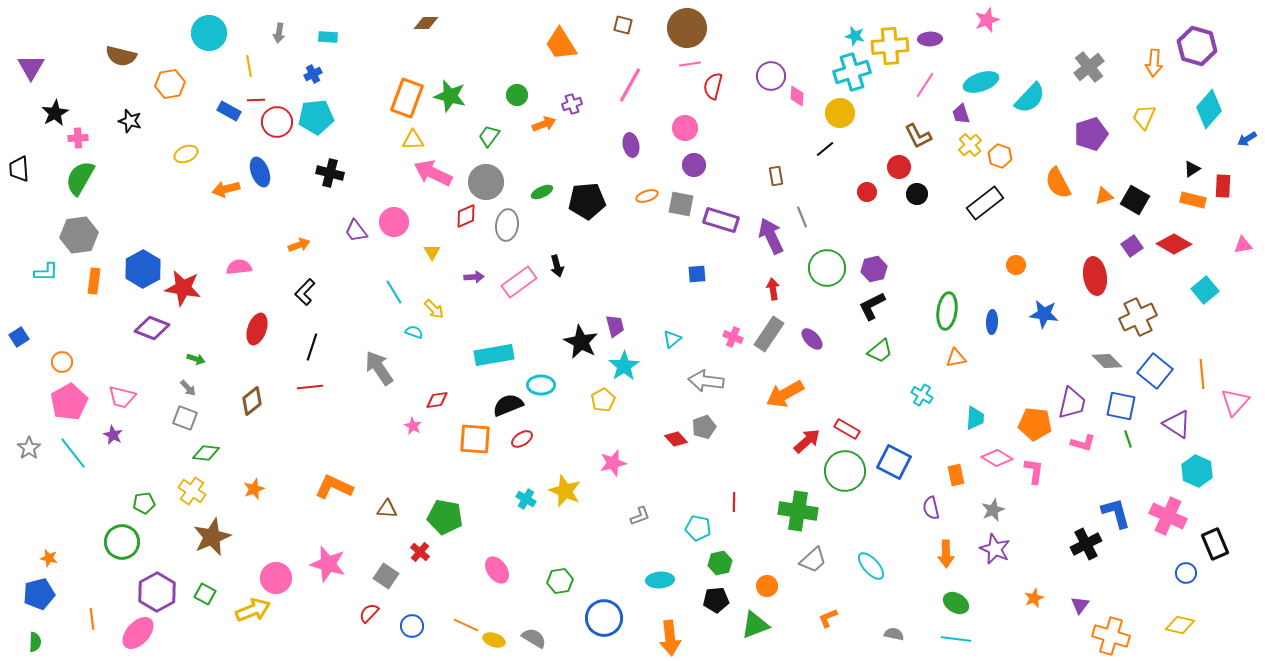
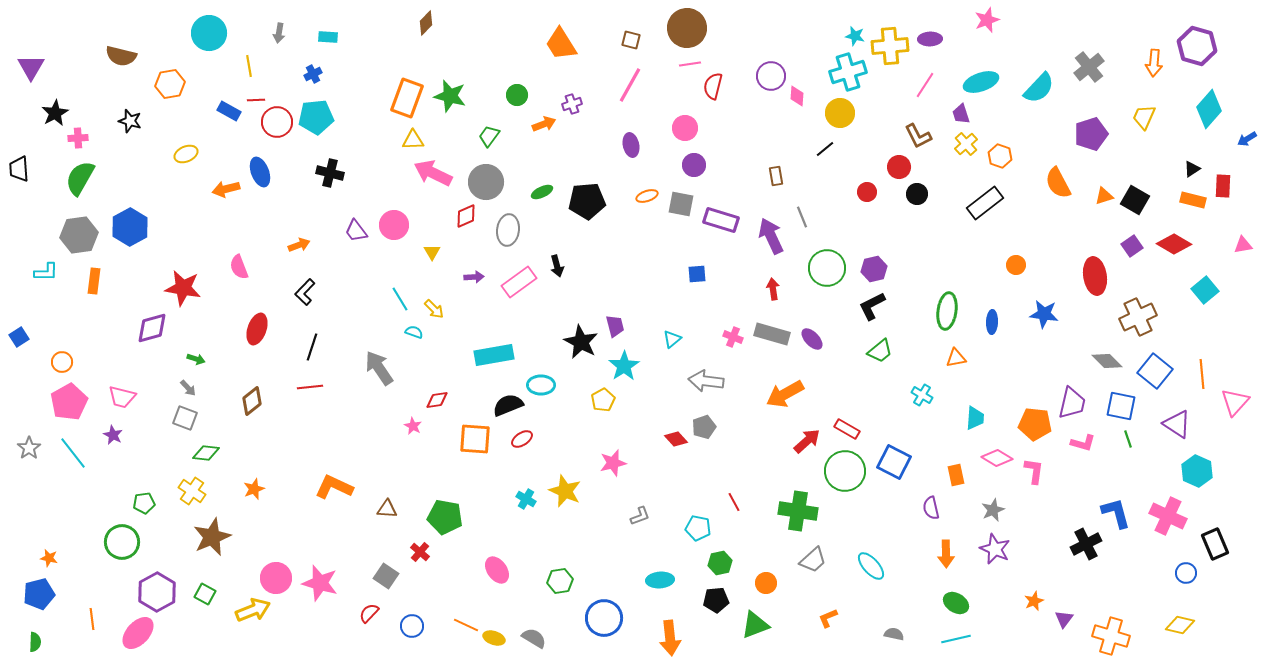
brown diamond at (426, 23): rotated 45 degrees counterclockwise
brown square at (623, 25): moved 8 px right, 15 px down
cyan cross at (852, 72): moved 4 px left
cyan semicircle at (1030, 98): moved 9 px right, 10 px up
yellow cross at (970, 145): moved 4 px left, 1 px up
pink circle at (394, 222): moved 3 px down
gray ellipse at (507, 225): moved 1 px right, 5 px down
pink semicircle at (239, 267): rotated 105 degrees counterclockwise
blue hexagon at (143, 269): moved 13 px left, 42 px up
cyan line at (394, 292): moved 6 px right, 7 px down
purple diamond at (152, 328): rotated 36 degrees counterclockwise
gray rectangle at (769, 334): moved 3 px right; rotated 72 degrees clockwise
red line at (734, 502): rotated 30 degrees counterclockwise
pink star at (328, 564): moved 8 px left, 19 px down
orange circle at (767, 586): moved 1 px left, 3 px up
orange star at (1034, 598): moved 3 px down
purple triangle at (1080, 605): moved 16 px left, 14 px down
cyan line at (956, 639): rotated 20 degrees counterclockwise
yellow ellipse at (494, 640): moved 2 px up
